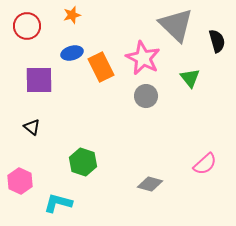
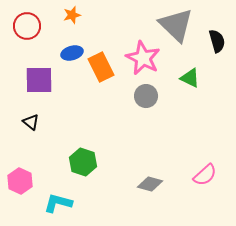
green triangle: rotated 25 degrees counterclockwise
black triangle: moved 1 px left, 5 px up
pink semicircle: moved 11 px down
